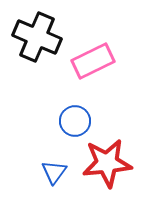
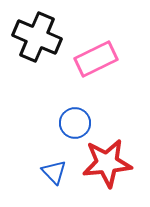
pink rectangle: moved 3 px right, 2 px up
blue circle: moved 2 px down
blue triangle: rotated 20 degrees counterclockwise
